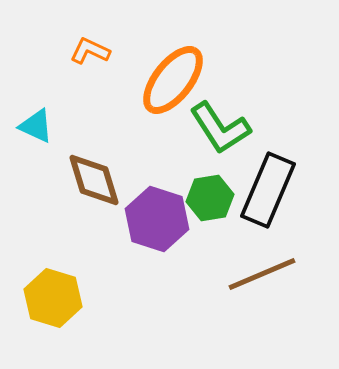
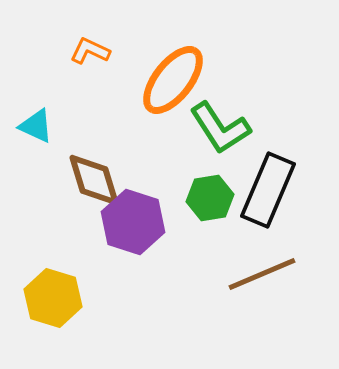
purple hexagon: moved 24 px left, 3 px down
